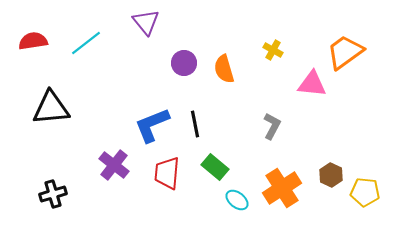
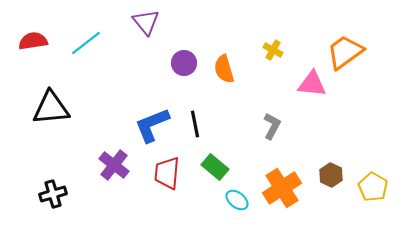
yellow pentagon: moved 8 px right, 5 px up; rotated 24 degrees clockwise
